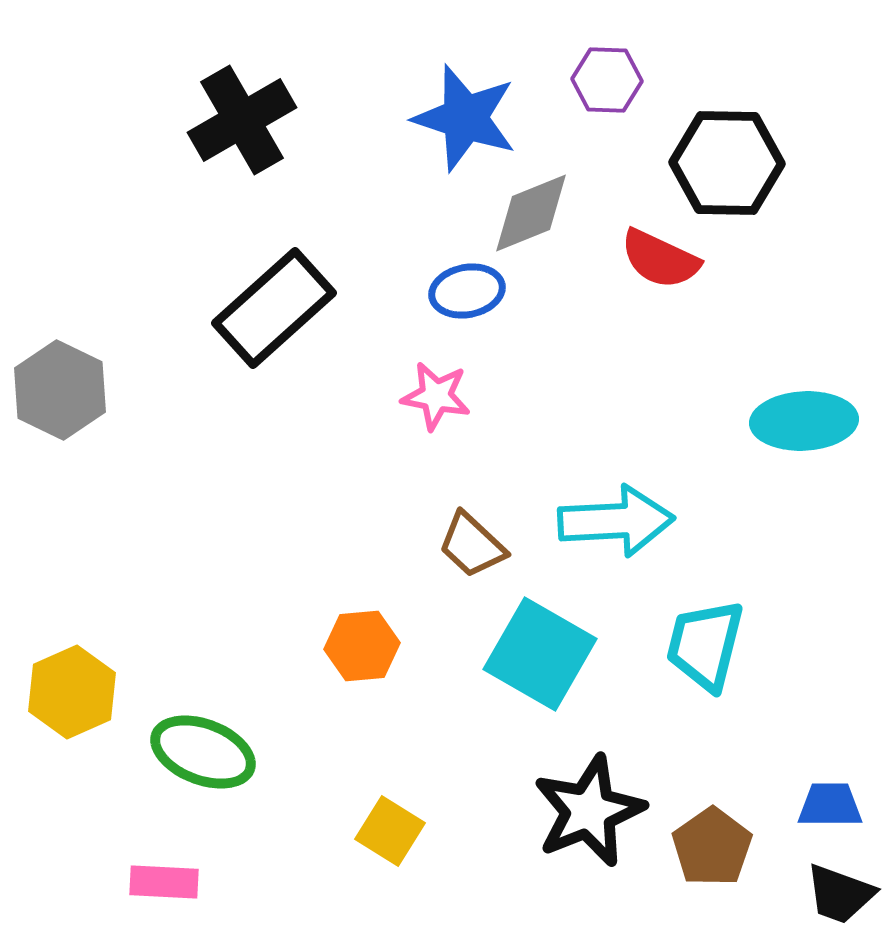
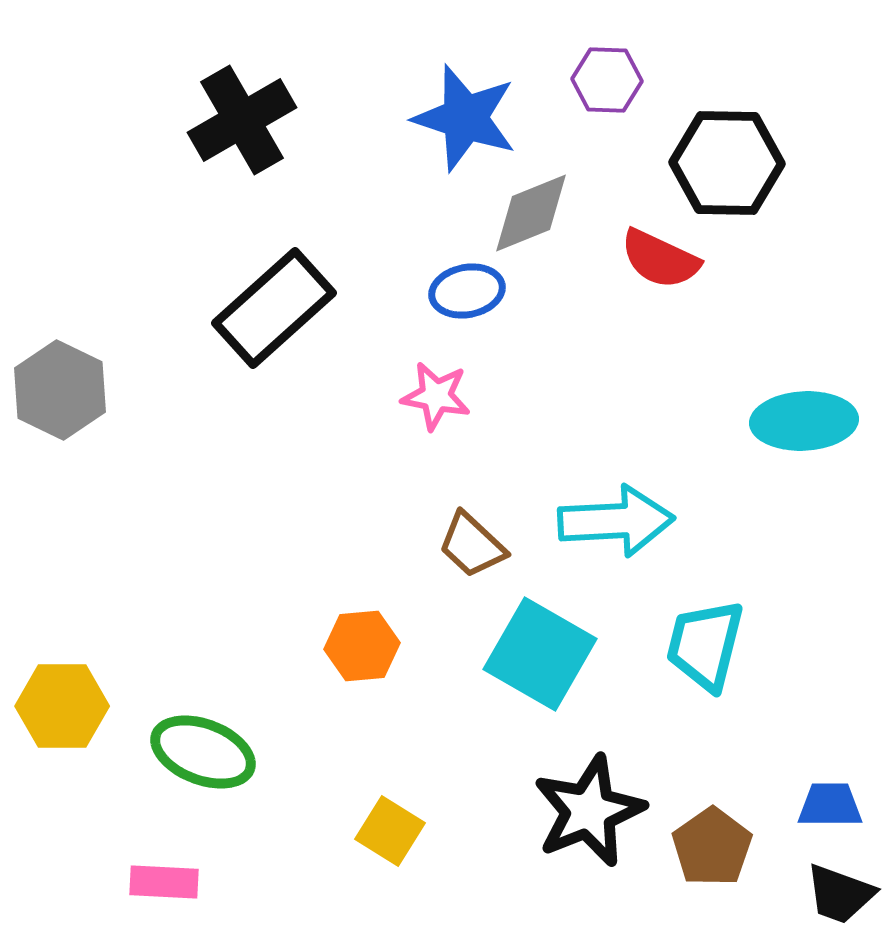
yellow hexagon: moved 10 px left, 14 px down; rotated 24 degrees clockwise
